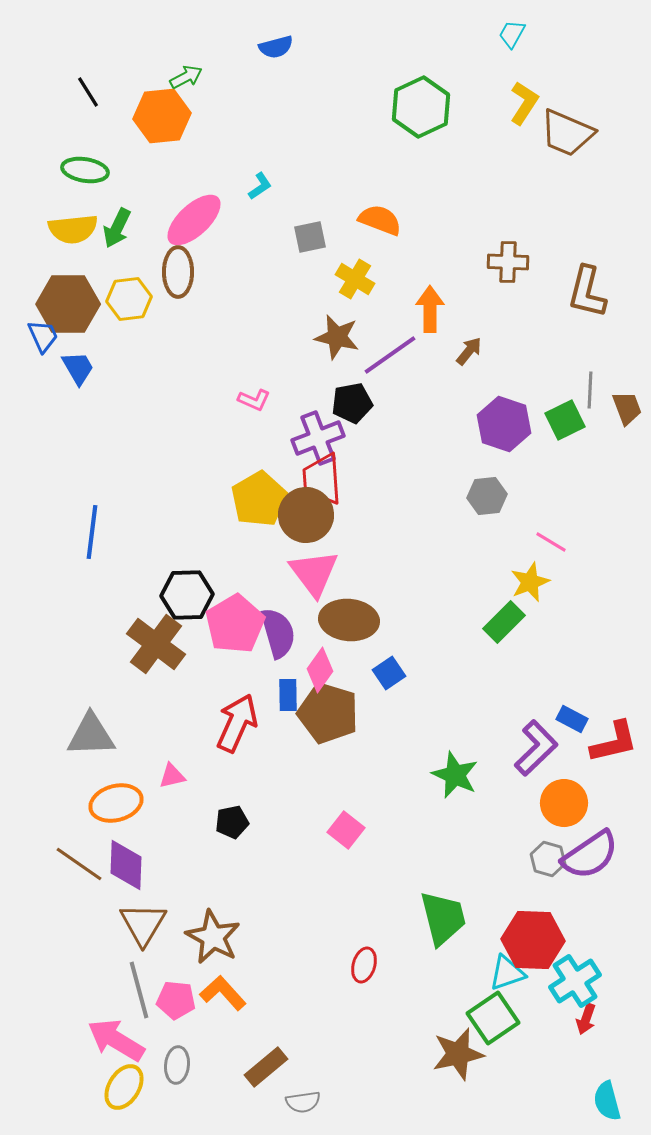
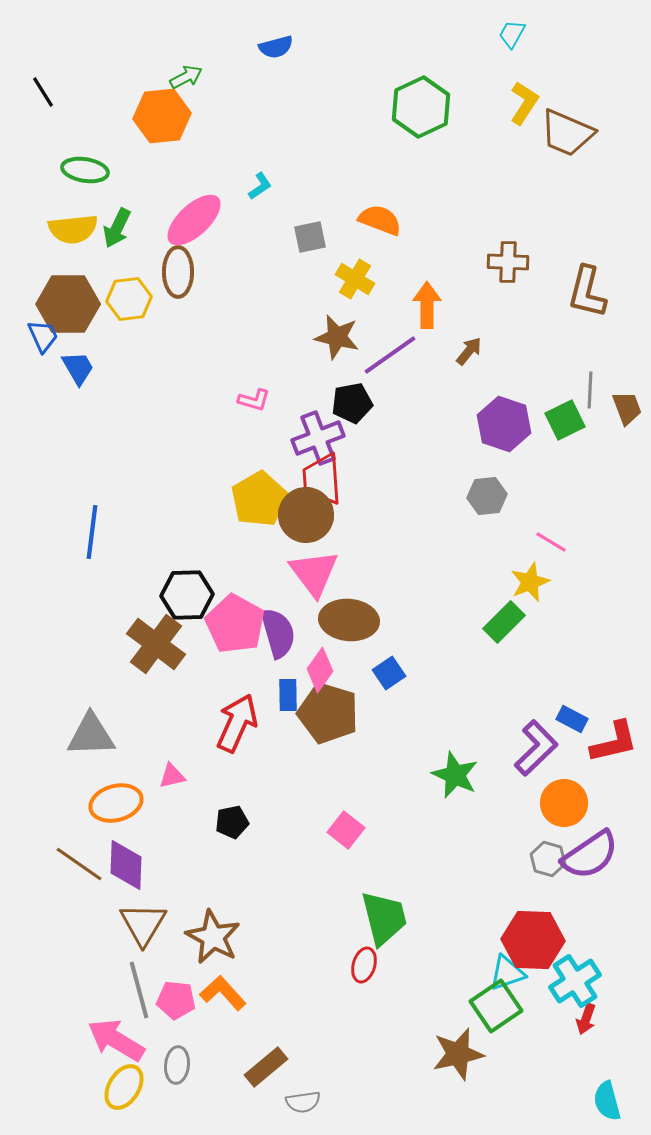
black line at (88, 92): moved 45 px left
orange arrow at (430, 309): moved 3 px left, 4 px up
pink L-shape at (254, 400): rotated 8 degrees counterclockwise
pink pentagon at (235, 624): rotated 12 degrees counterclockwise
green trapezoid at (443, 918): moved 59 px left
green square at (493, 1018): moved 3 px right, 12 px up
